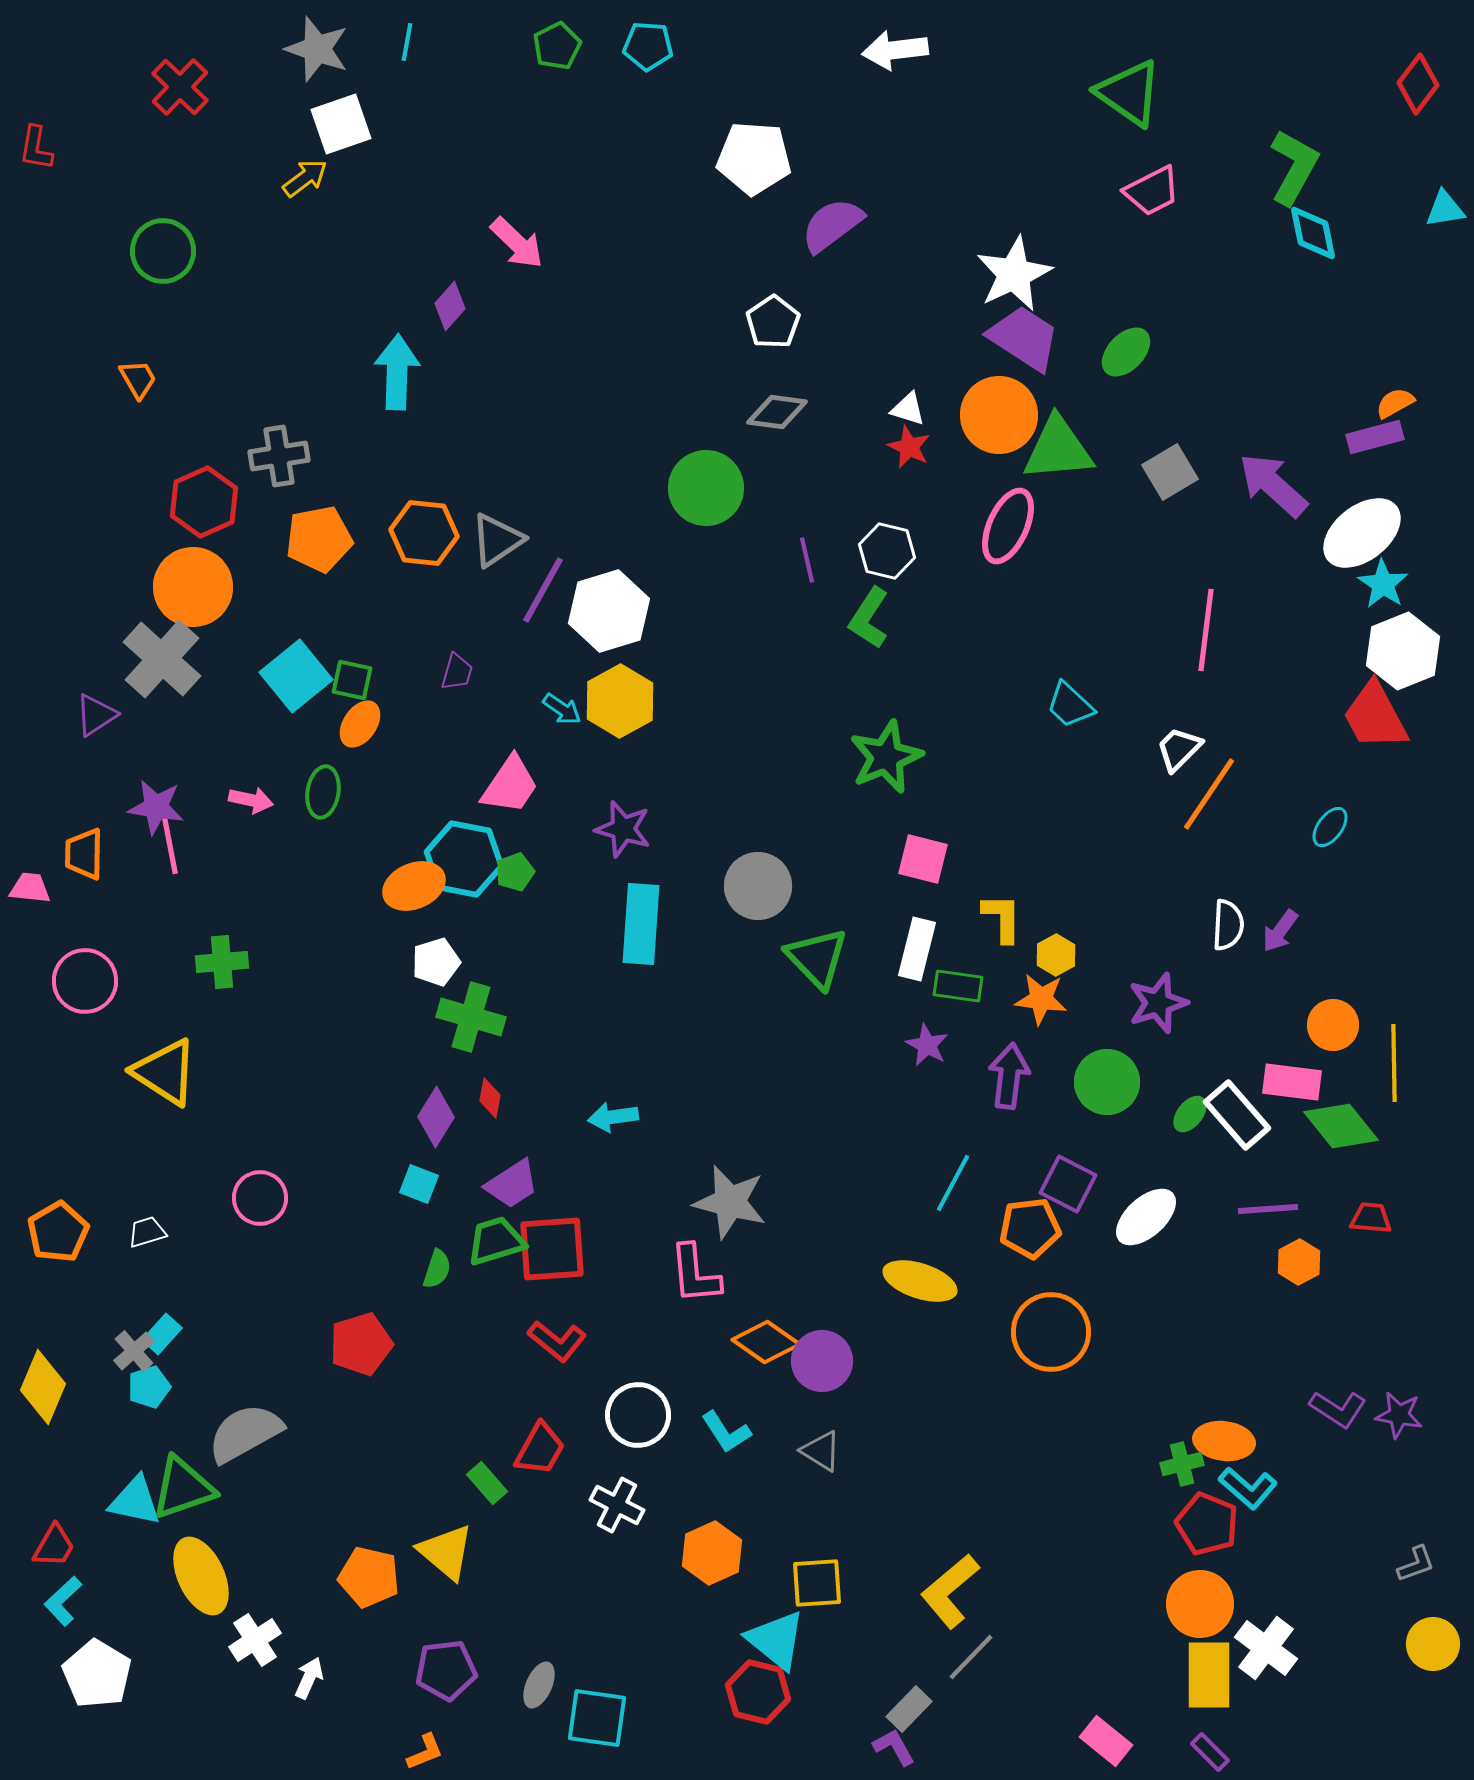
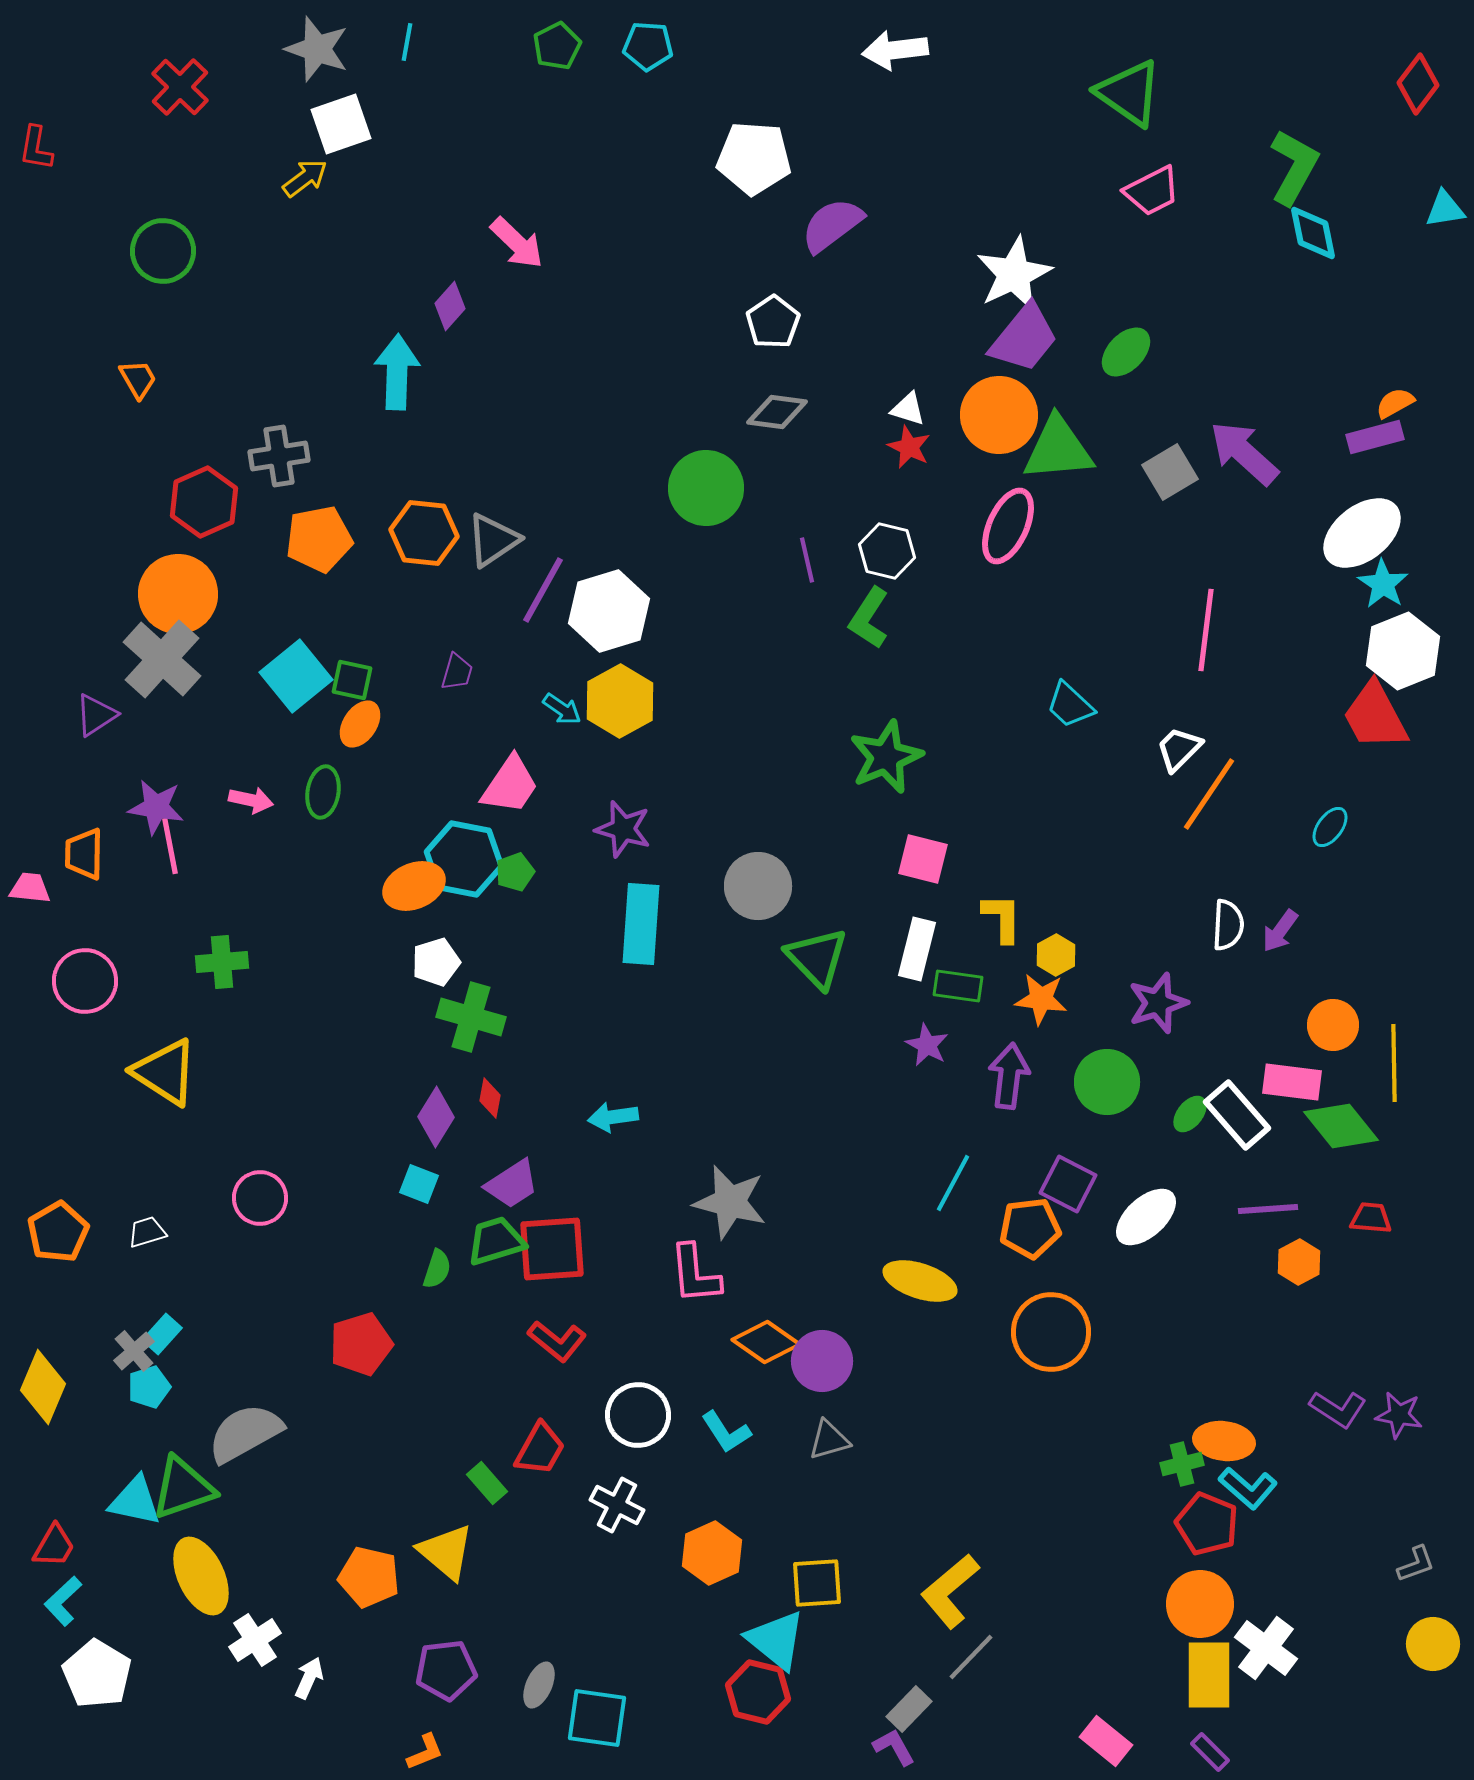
purple trapezoid at (1024, 338): rotated 96 degrees clockwise
purple arrow at (1273, 485): moved 29 px left, 32 px up
gray triangle at (497, 540): moved 4 px left
orange circle at (193, 587): moved 15 px left, 7 px down
gray triangle at (821, 1451): moved 8 px right, 11 px up; rotated 48 degrees counterclockwise
